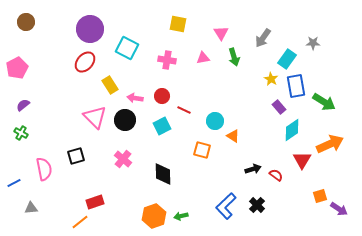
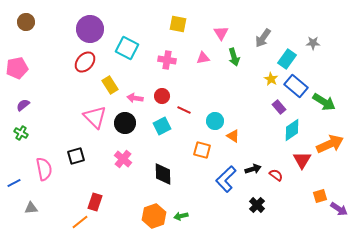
pink pentagon at (17, 68): rotated 15 degrees clockwise
blue rectangle at (296, 86): rotated 40 degrees counterclockwise
black circle at (125, 120): moved 3 px down
red rectangle at (95, 202): rotated 54 degrees counterclockwise
blue L-shape at (226, 206): moved 27 px up
